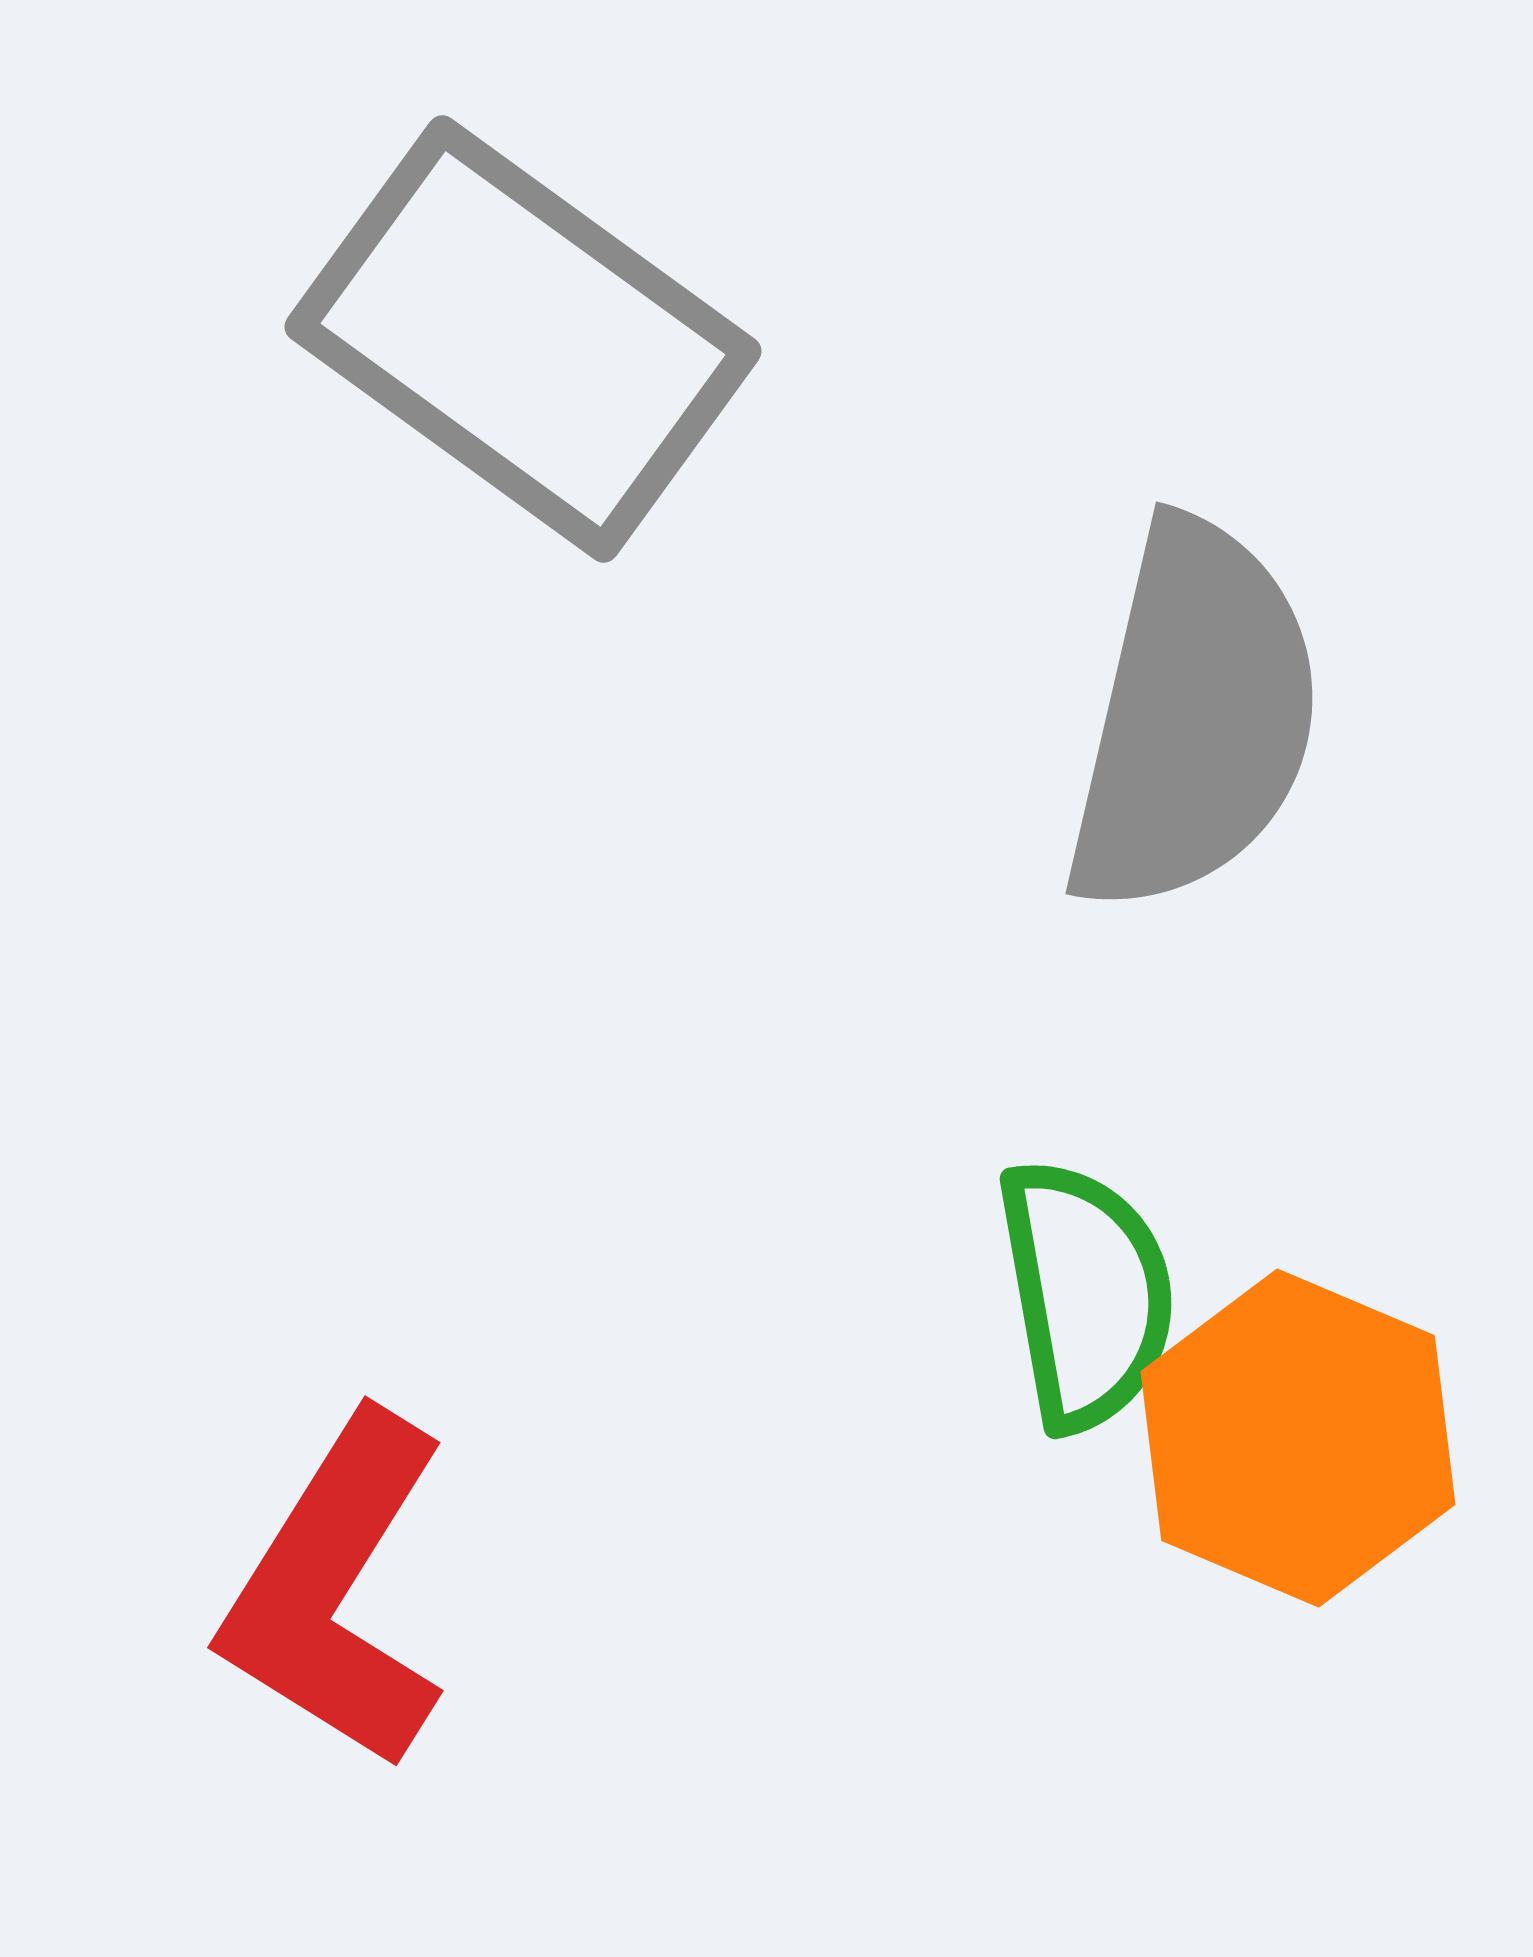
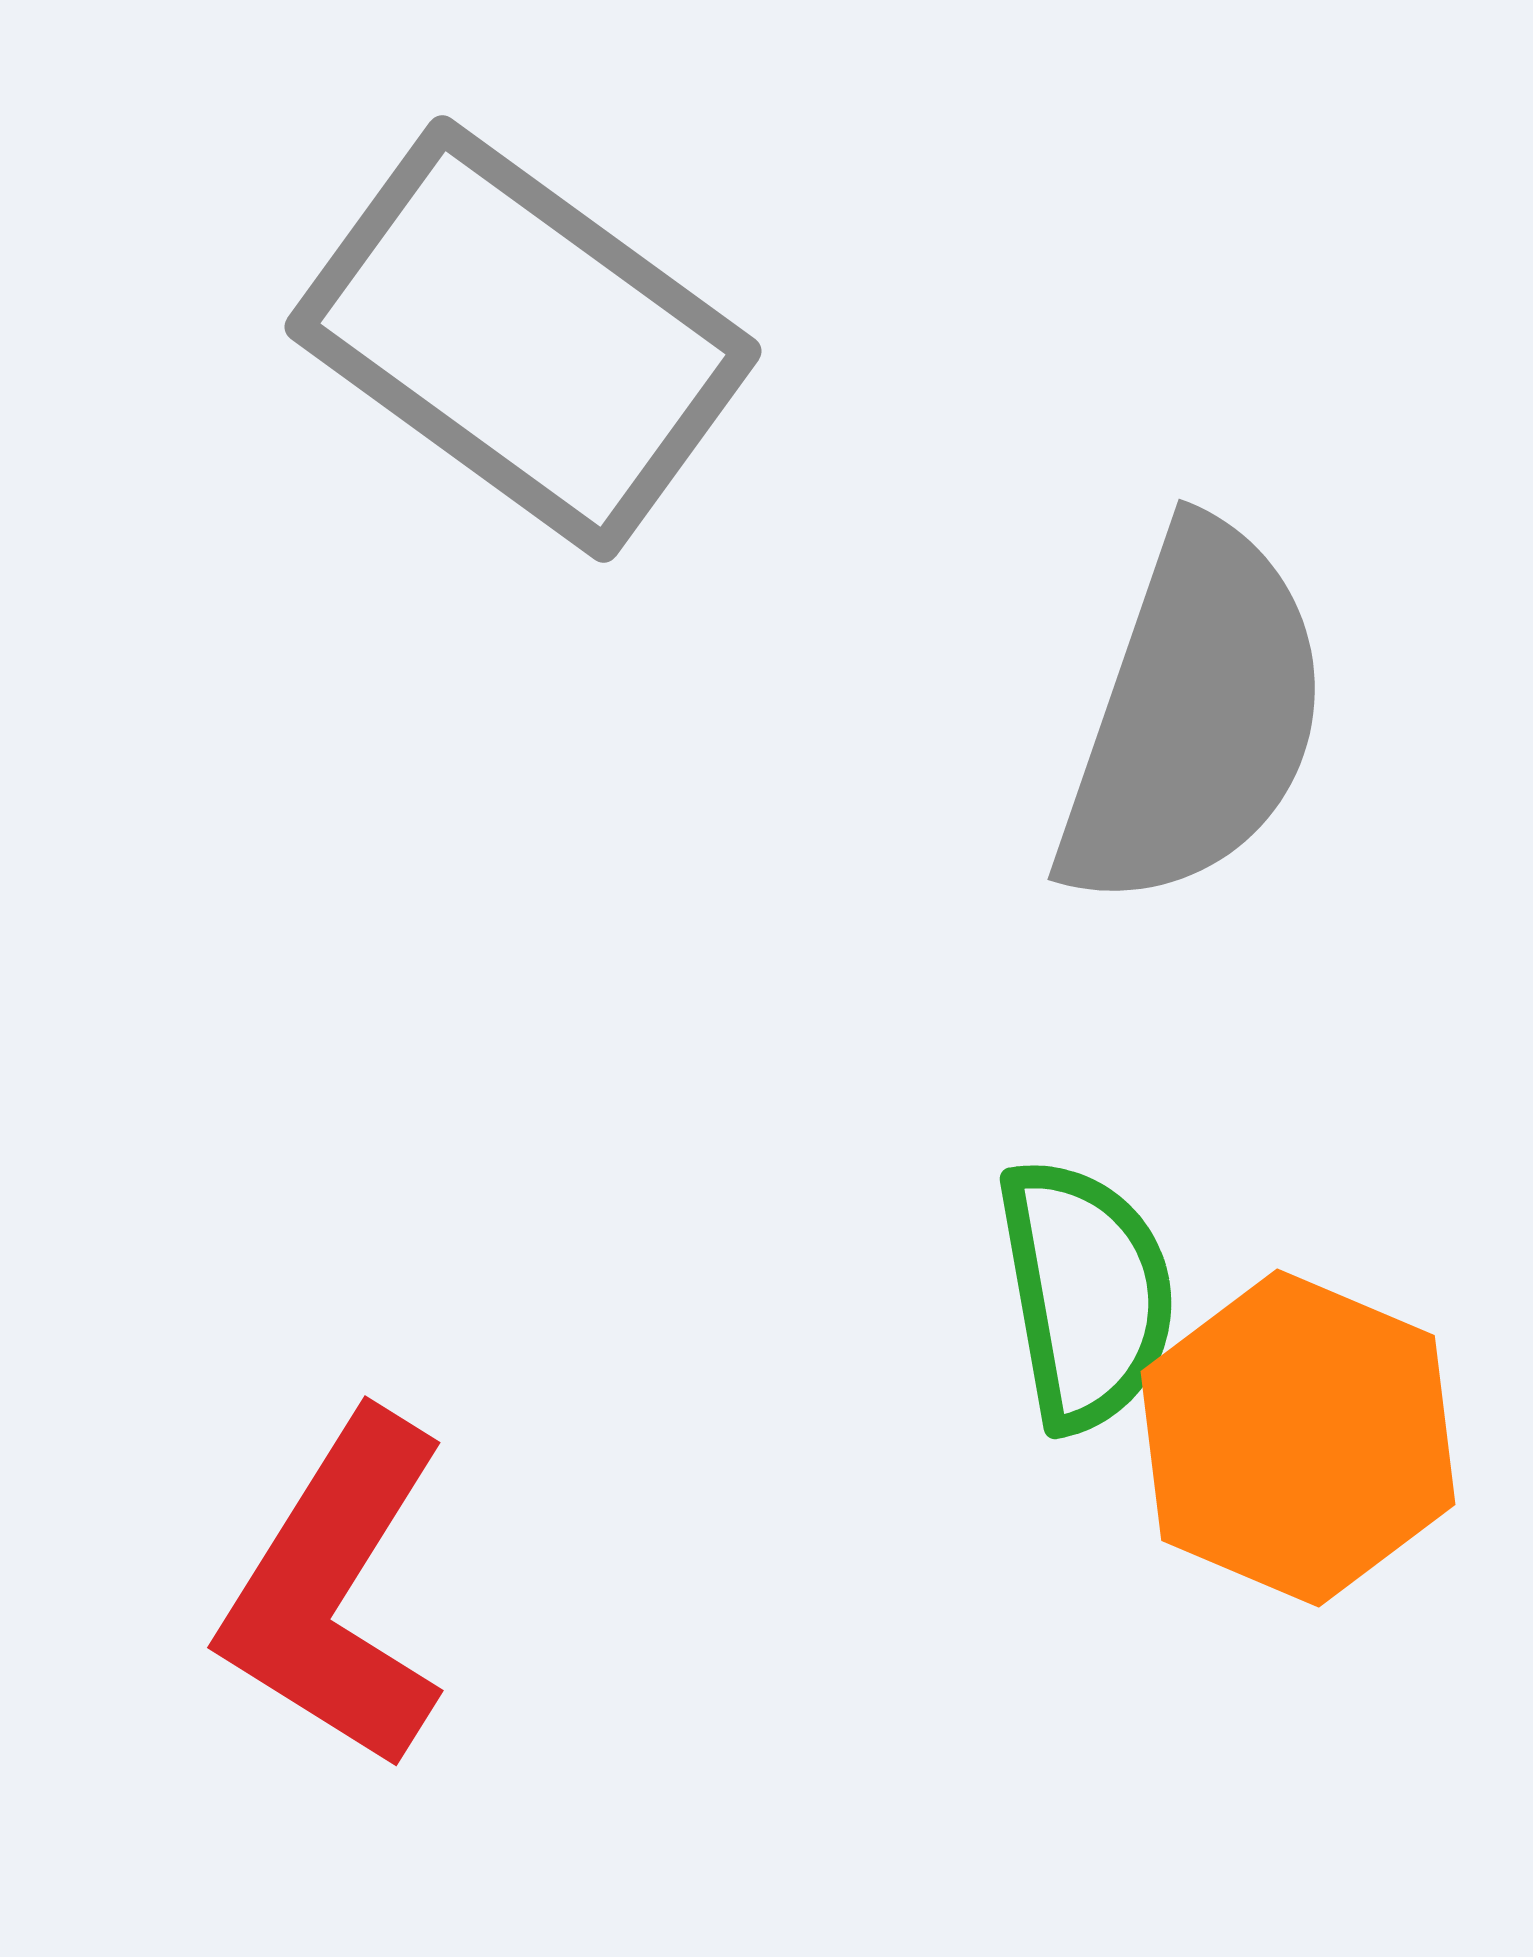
gray semicircle: rotated 6 degrees clockwise
